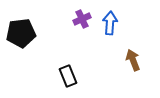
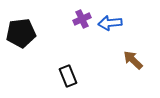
blue arrow: rotated 100 degrees counterclockwise
brown arrow: rotated 25 degrees counterclockwise
